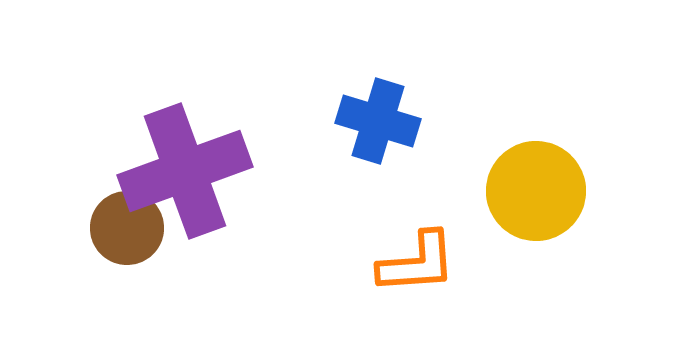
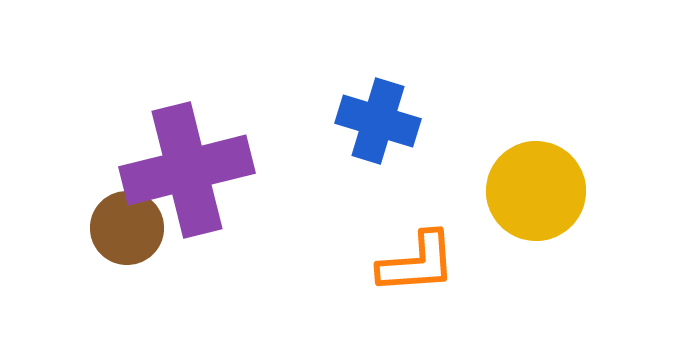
purple cross: moved 2 px right, 1 px up; rotated 6 degrees clockwise
